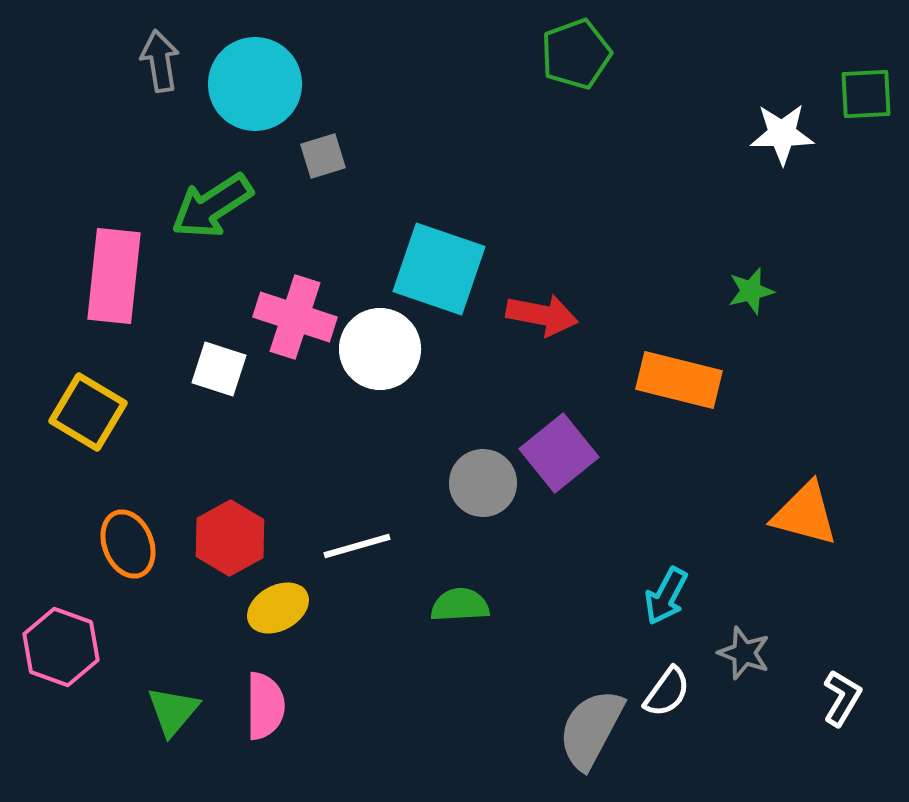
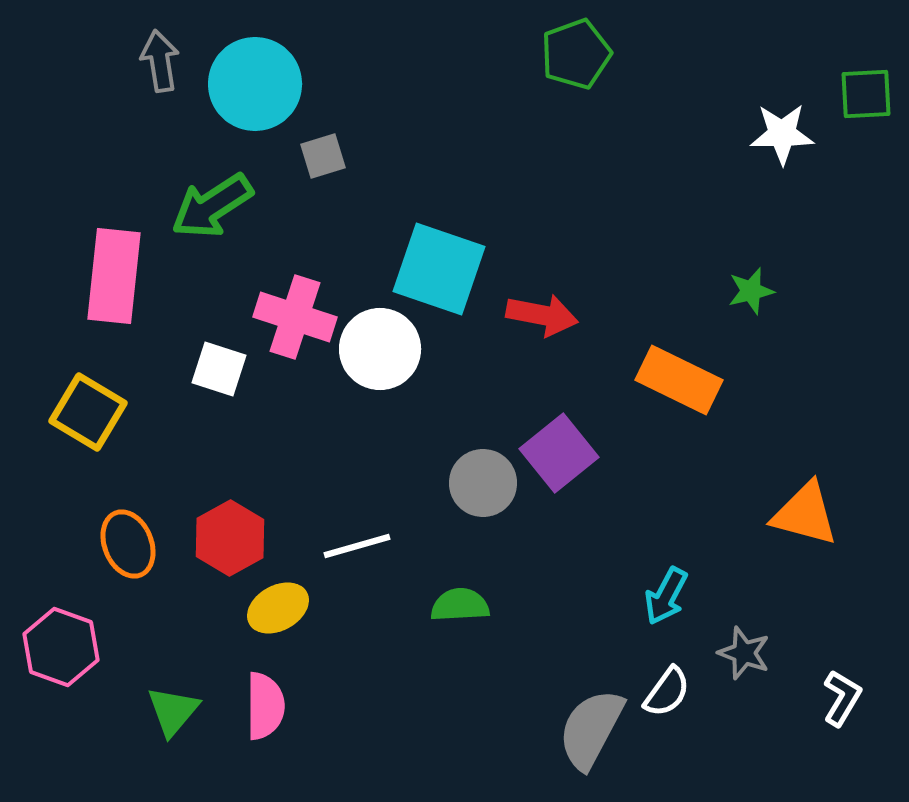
orange rectangle: rotated 12 degrees clockwise
